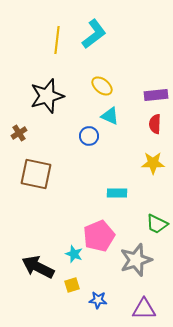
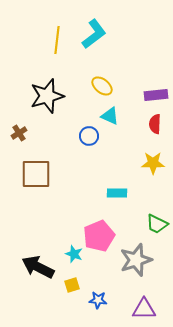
brown square: rotated 12 degrees counterclockwise
